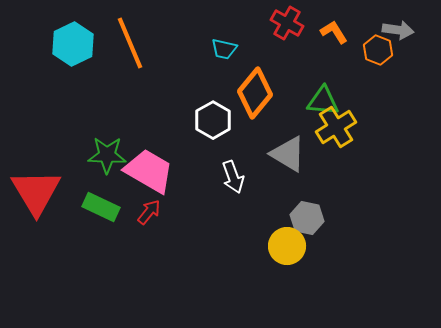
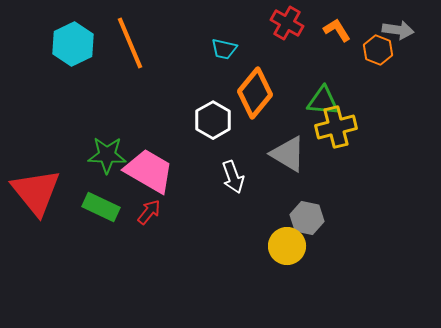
orange L-shape: moved 3 px right, 2 px up
yellow cross: rotated 18 degrees clockwise
red triangle: rotated 8 degrees counterclockwise
